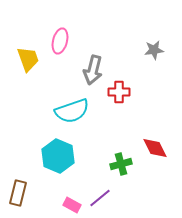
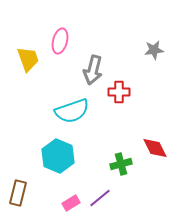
pink rectangle: moved 1 px left, 2 px up; rotated 60 degrees counterclockwise
